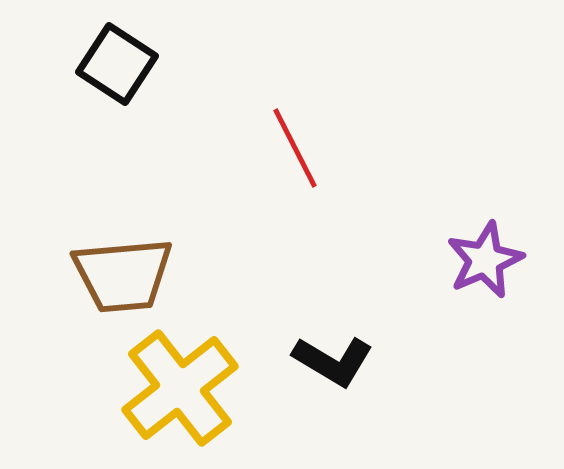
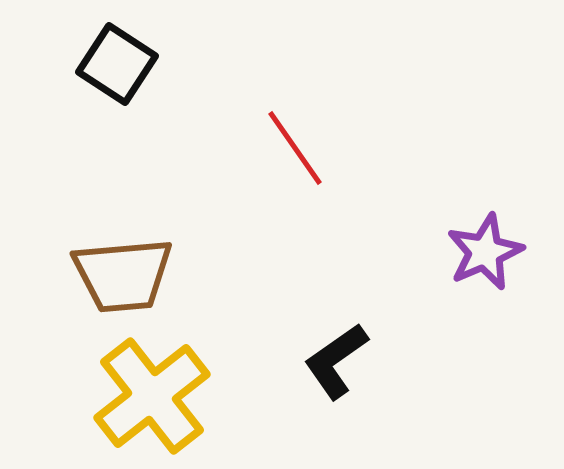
red line: rotated 8 degrees counterclockwise
purple star: moved 8 px up
black L-shape: moved 3 px right; rotated 114 degrees clockwise
yellow cross: moved 28 px left, 8 px down
